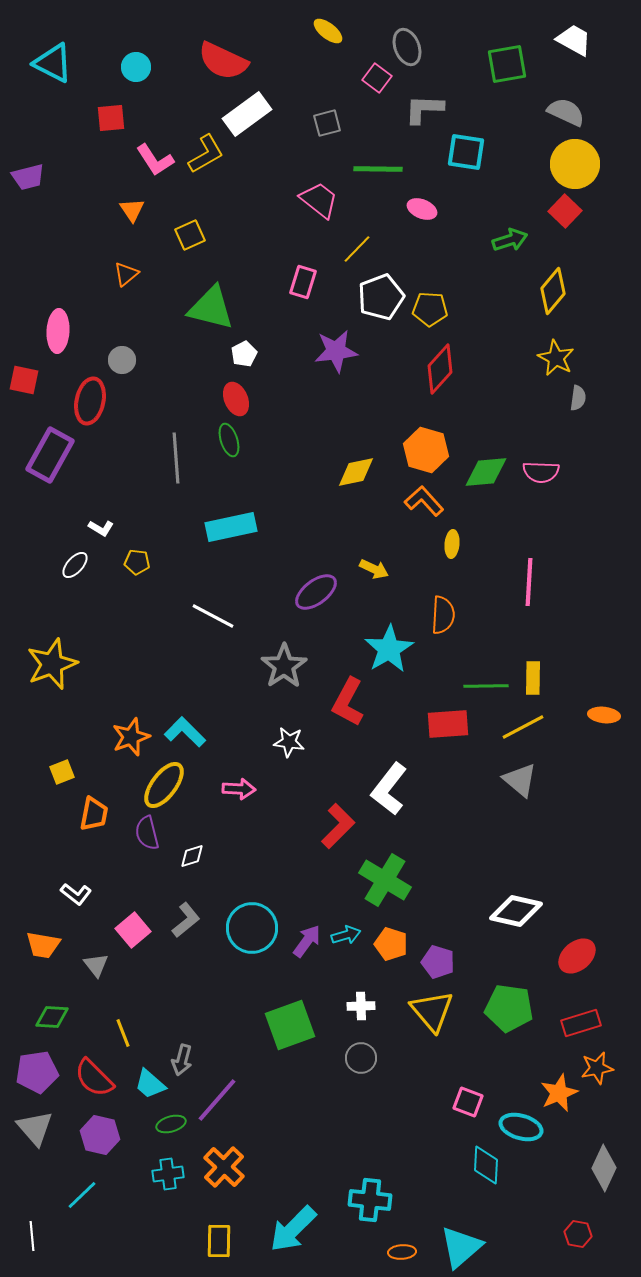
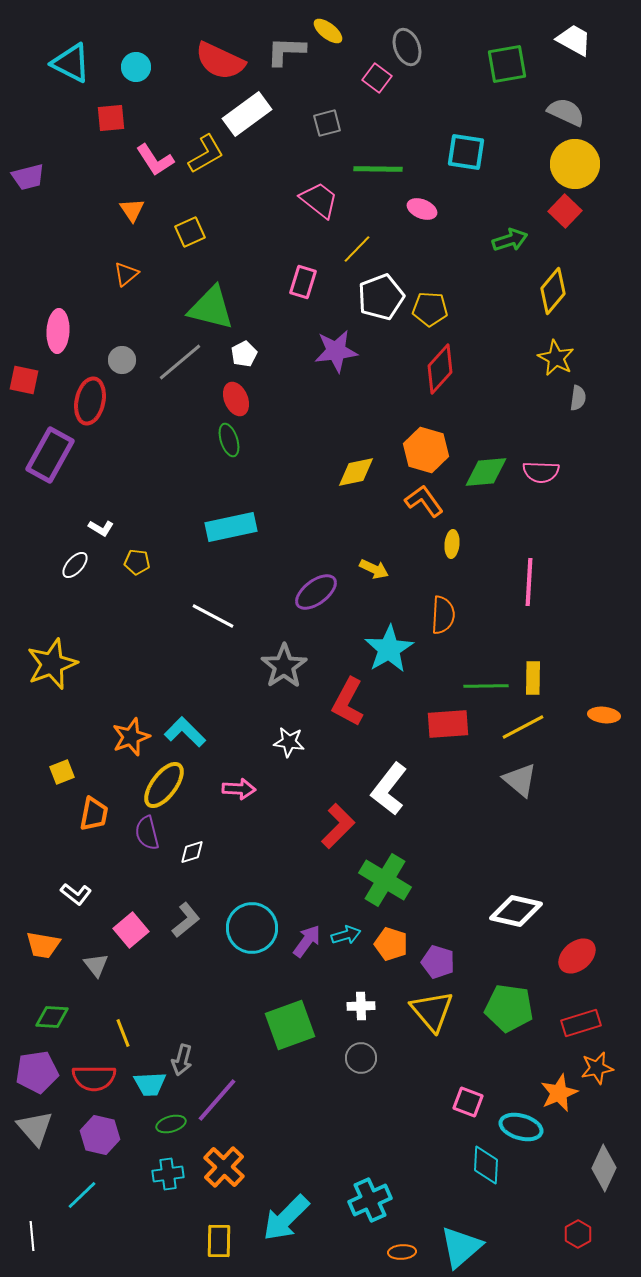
red semicircle at (223, 61): moved 3 px left
cyan triangle at (53, 63): moved 18 px right
gray L-shape at (424, 109): moved 138 px left, 58 px up
yellow square at (190, 235): moved 3 px up
gray line at (176, 458): moved 4 px right, 96 px up; rotated 54 degrees clockwise
orange L-shape at (424, 501): rotated 6 degrees clockwise
white diamond at (192, 856): moved 4 px up
pink square at (133, 930): moved 2 px left
red semicircle at (94, 1078): rotated 45 degrees counterclockwise
cyan trapezoid at (150, 1084): rotated 44 degrees counterclockwise
cyan cross at (370, 1200): rotated 30 degrees counterclockwise
cyan arrow at (293, 1229): moved 7 px left, 11 px up
red hexagon at (578, 1234): rotated 20 degrees clockwise
